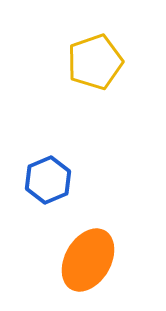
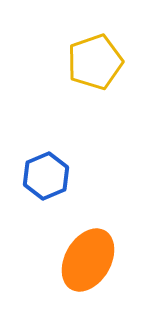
blue hexagon: moved 2 px left, 4 px up
